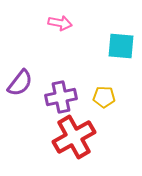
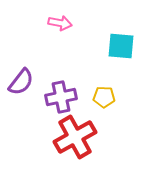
purple semicircle: moved 1 px right, 1 px up
red cross: moved 1 px right
